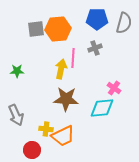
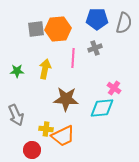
yellow arrow: moved 16 px left
